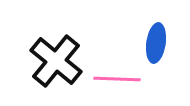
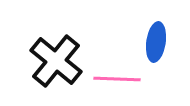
blue ellipse: moved 1 px up
